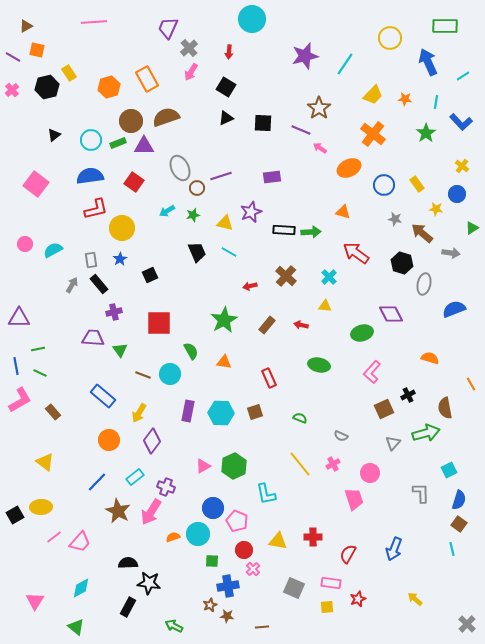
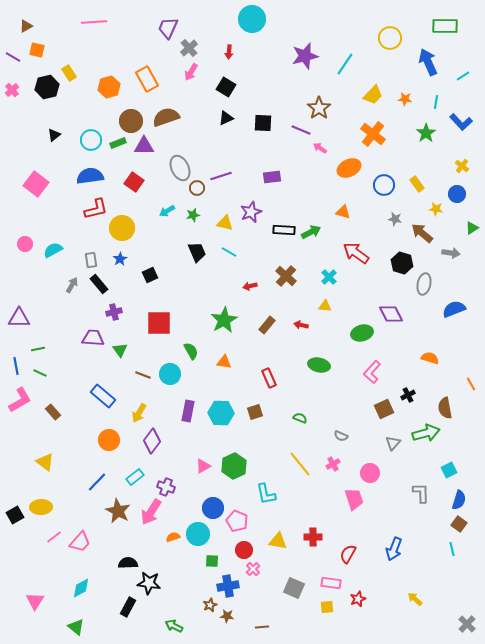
green arrow at (311, 232): rotated 24 degrees counterclockwise
